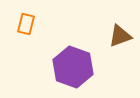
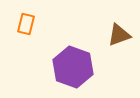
brown triangle: moved 1 px left, 1 px up
